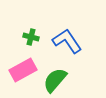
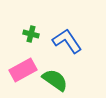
green cross: moved 3 px up
green semicircle: rotated 84 degrees clockwise
